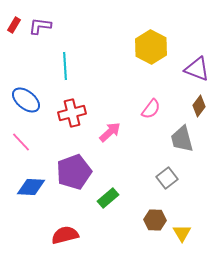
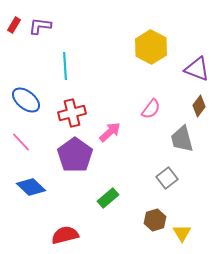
purple pentagon: moved 1 px right, 17 px up; rotated 16 degrees counterclockwise
blue diamond: rotated 40 degrees clockwise
brown hexagon: rotated 20 degrees counterclockwise
